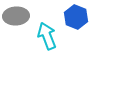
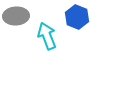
blue hexagon: moved 1 px right
